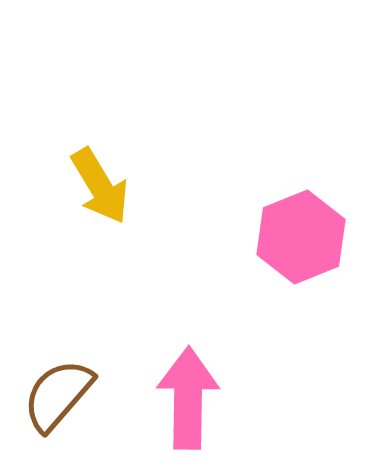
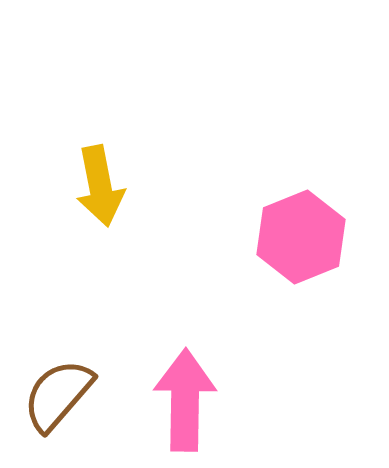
yellow arrow: rotated 20 degrees clockwise
pink arrow: moved 3 px left, 2 px down
